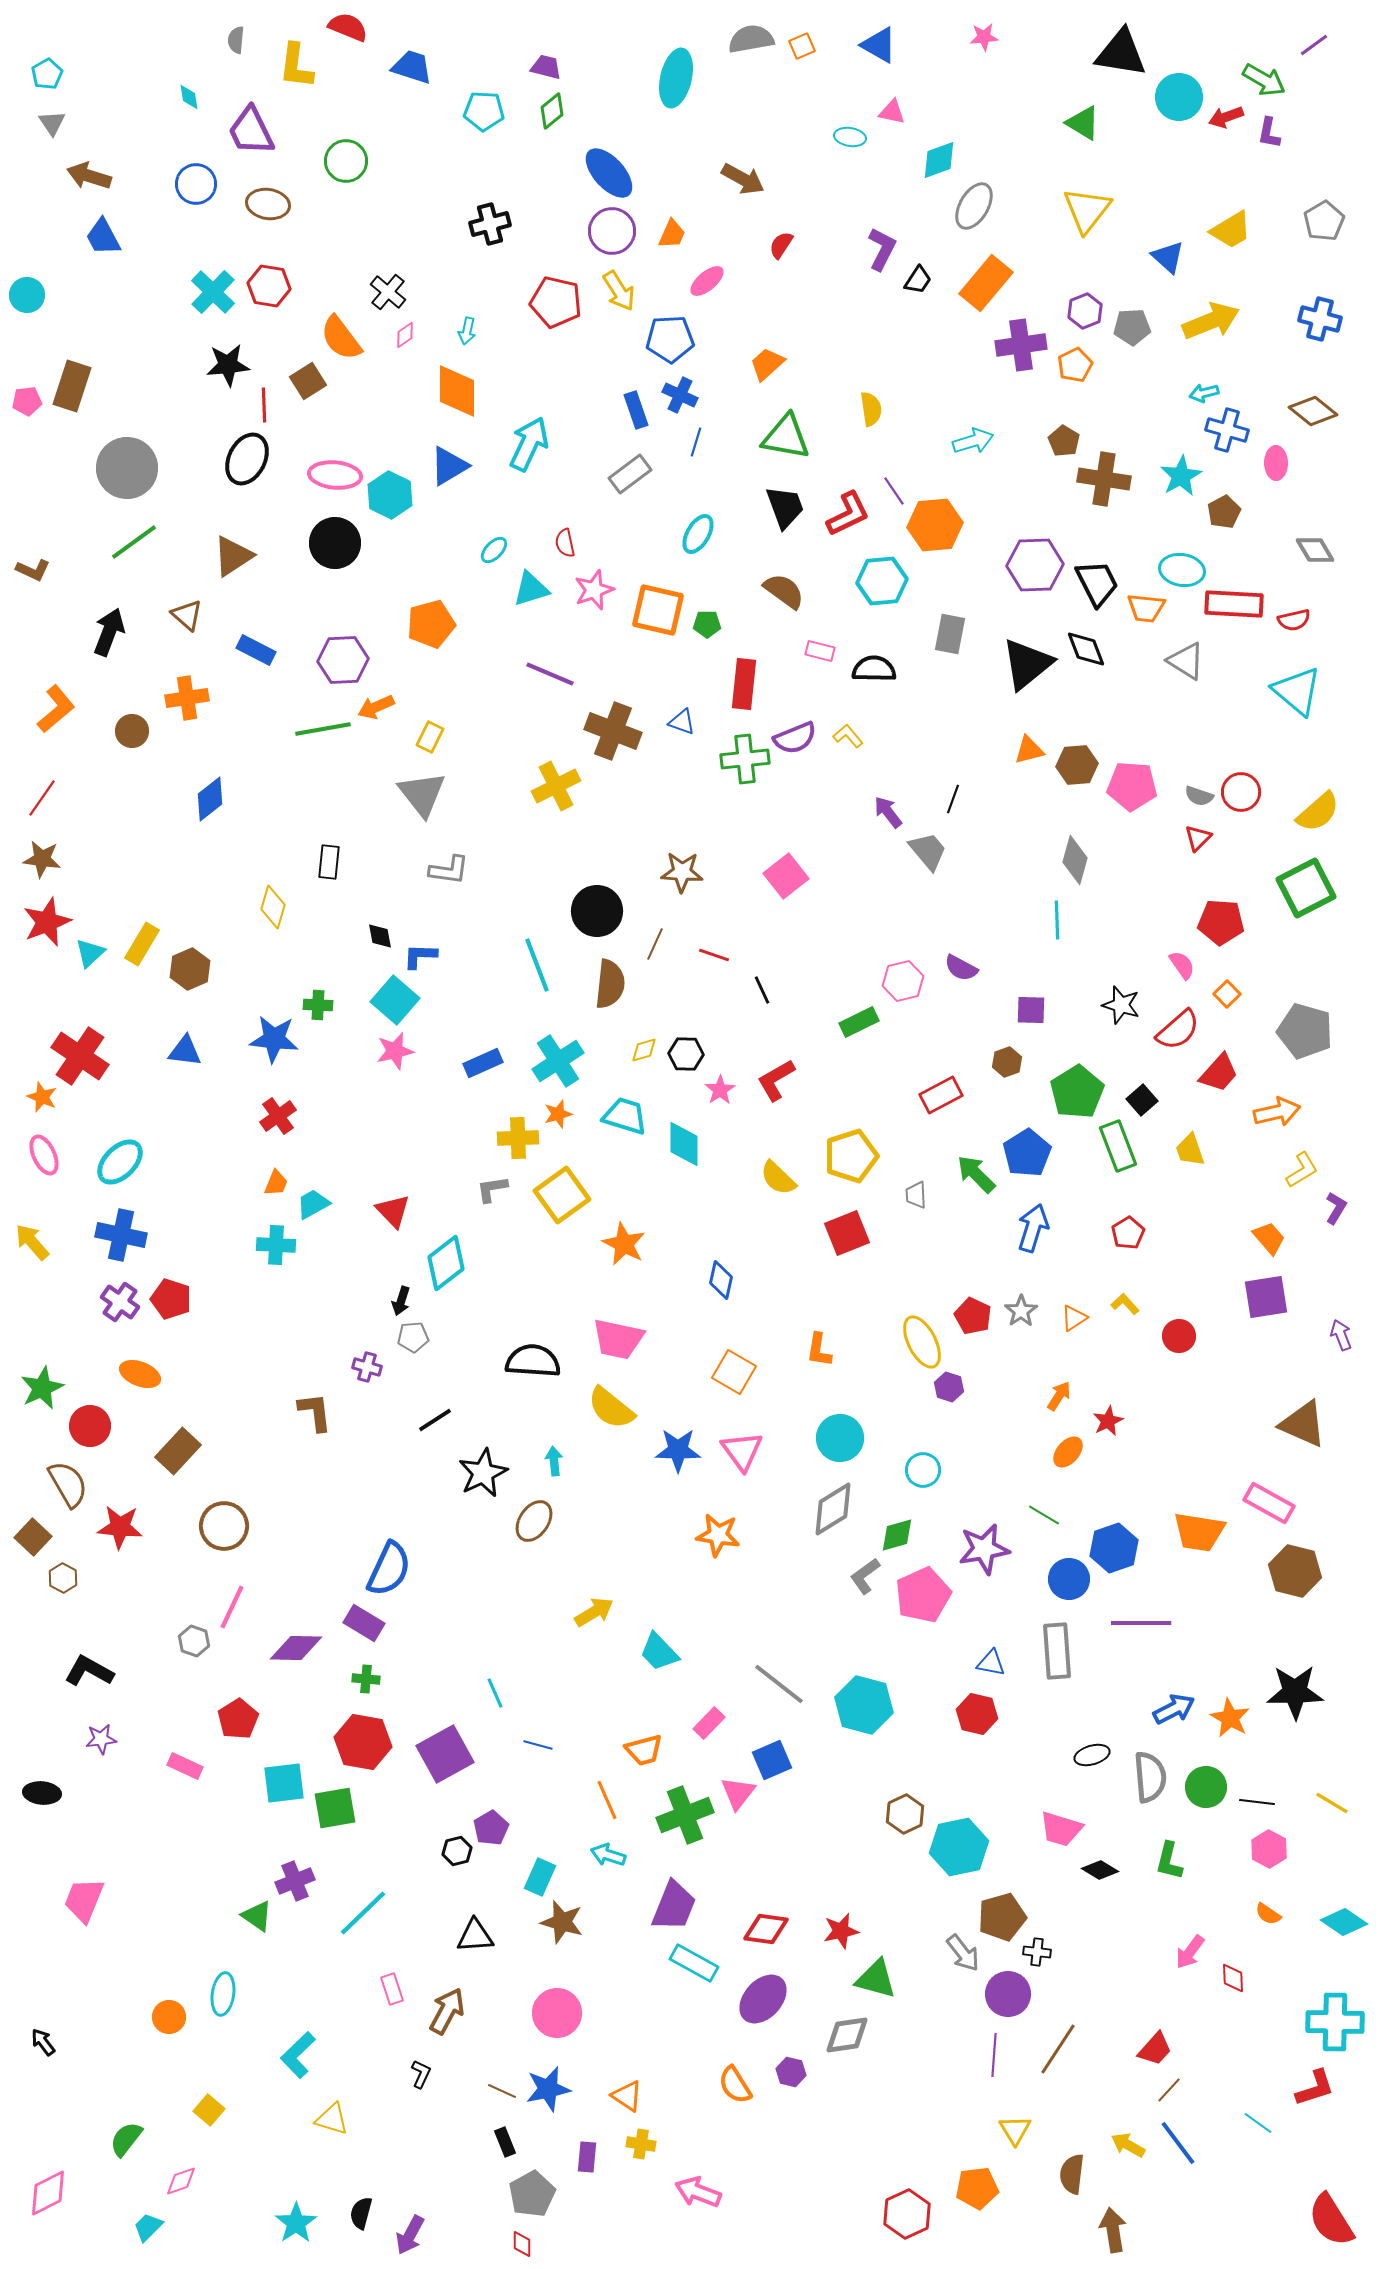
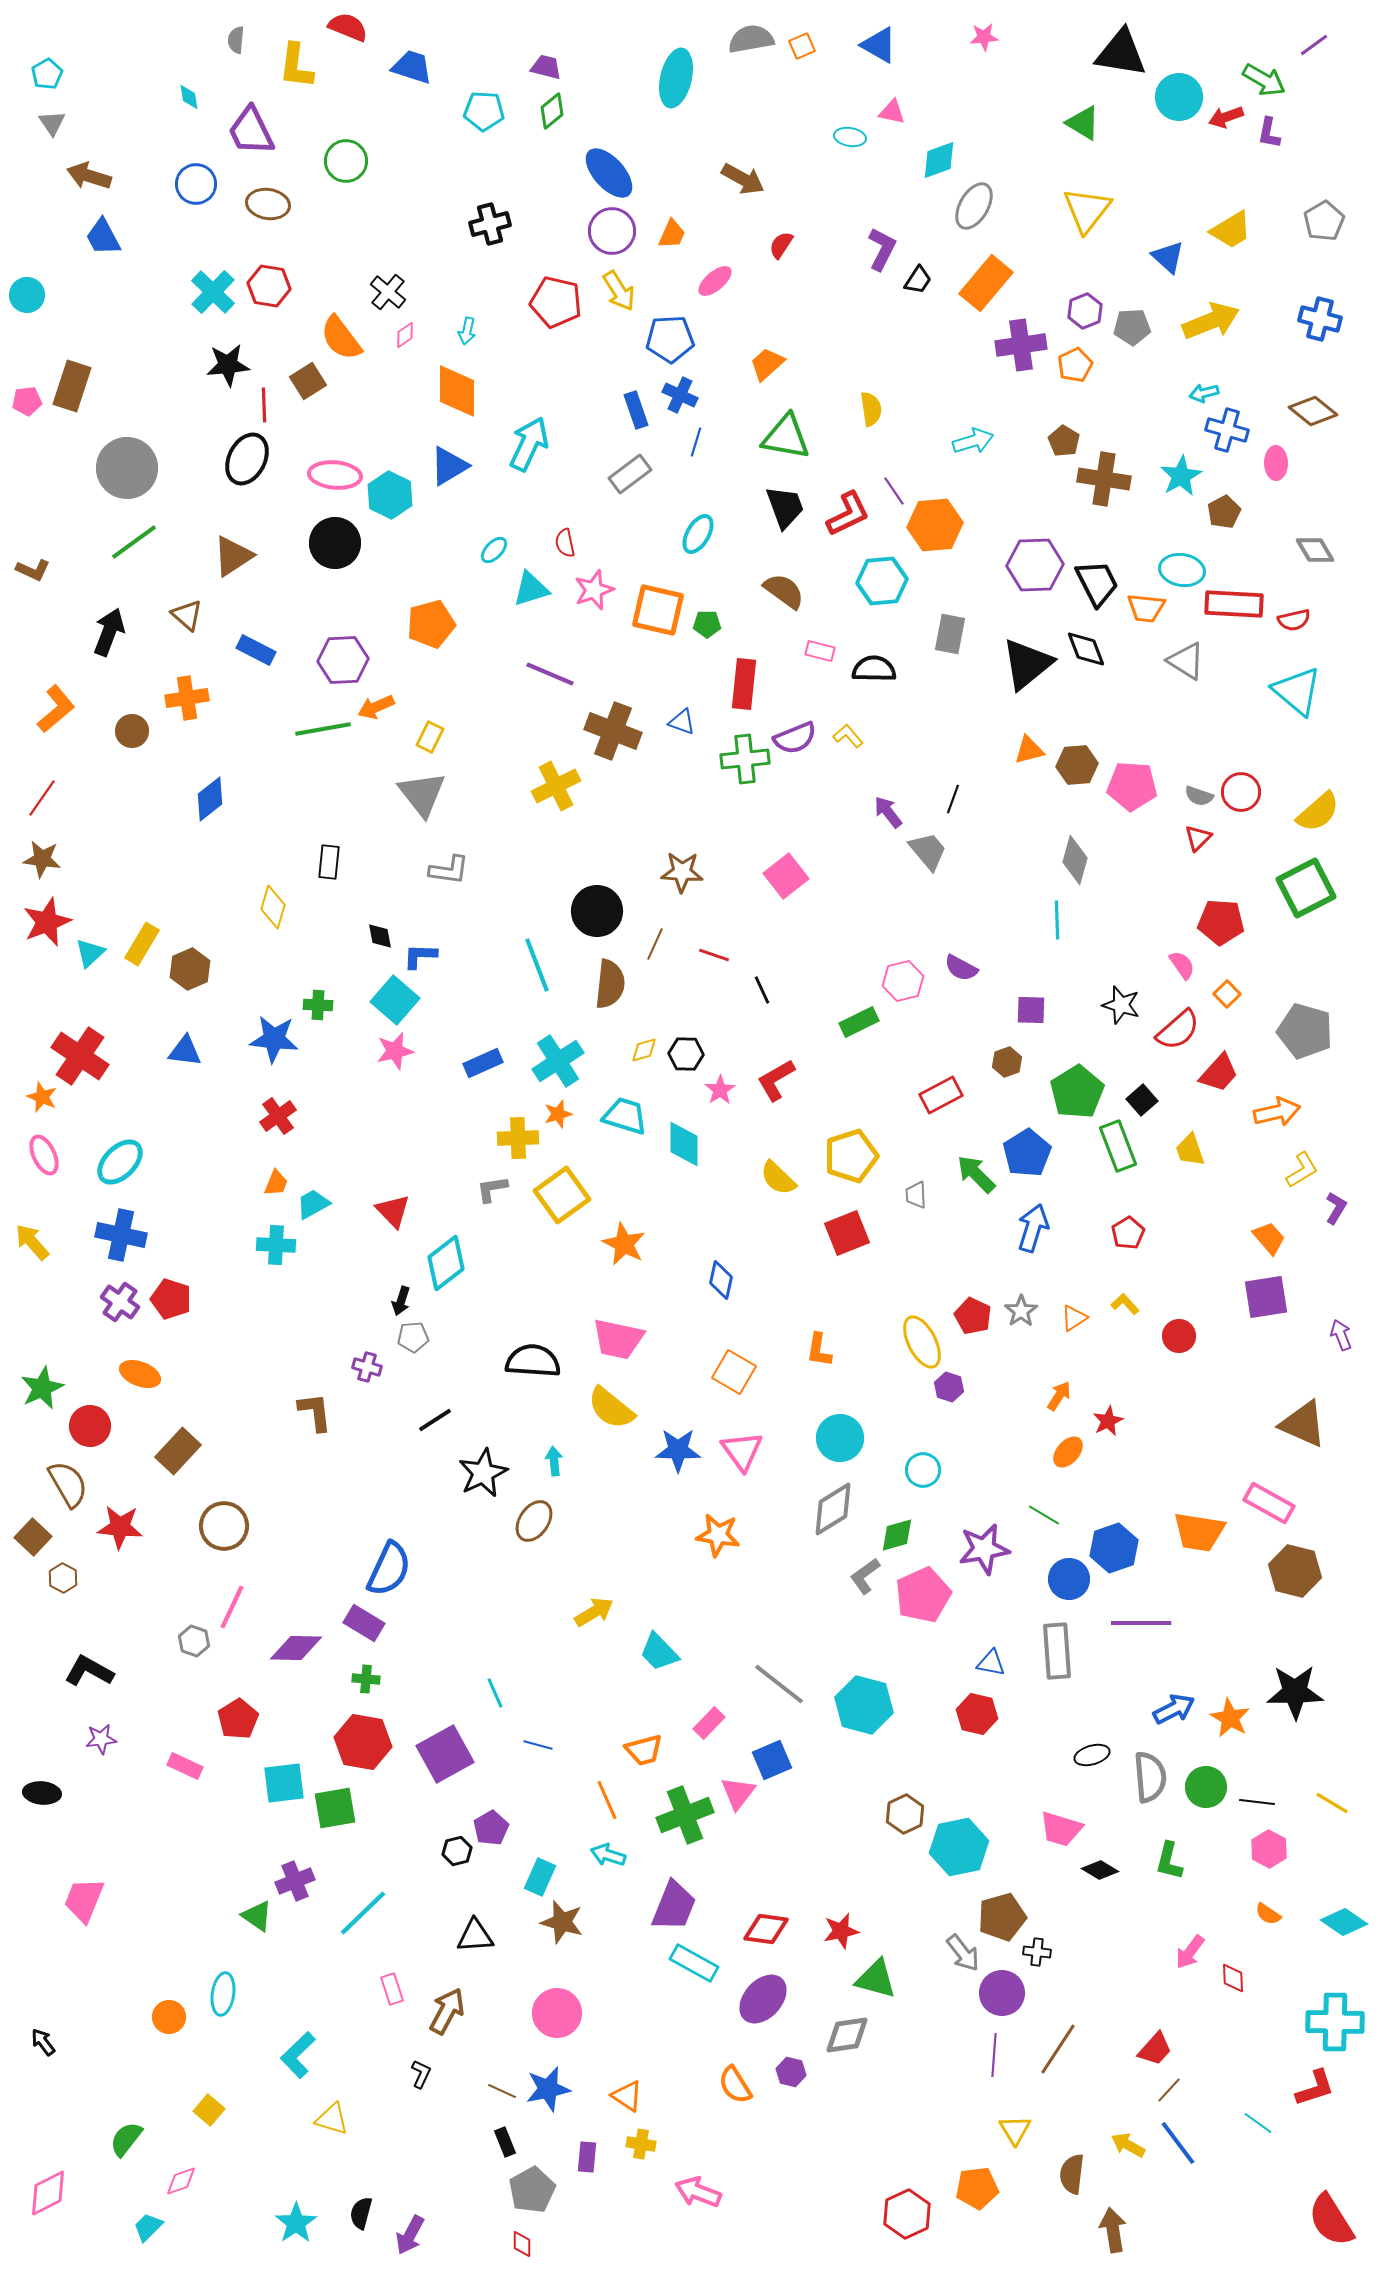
pink ellipse at (707, 281): moved 8 px right
purple circle at (1008, 1994): moved 6 px left, 1 px up
gray pentagon at (532, 2194): moved 4 px up
